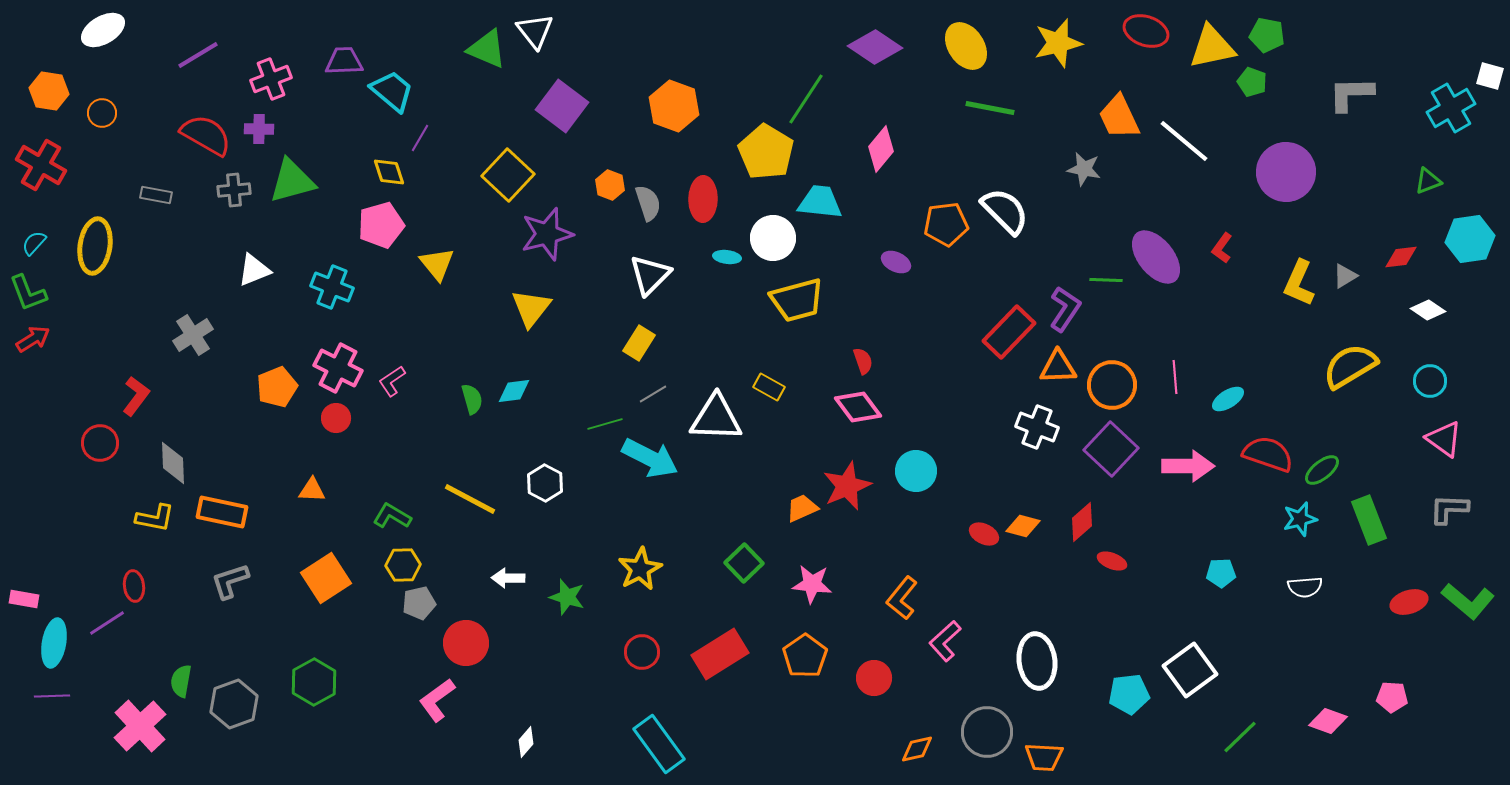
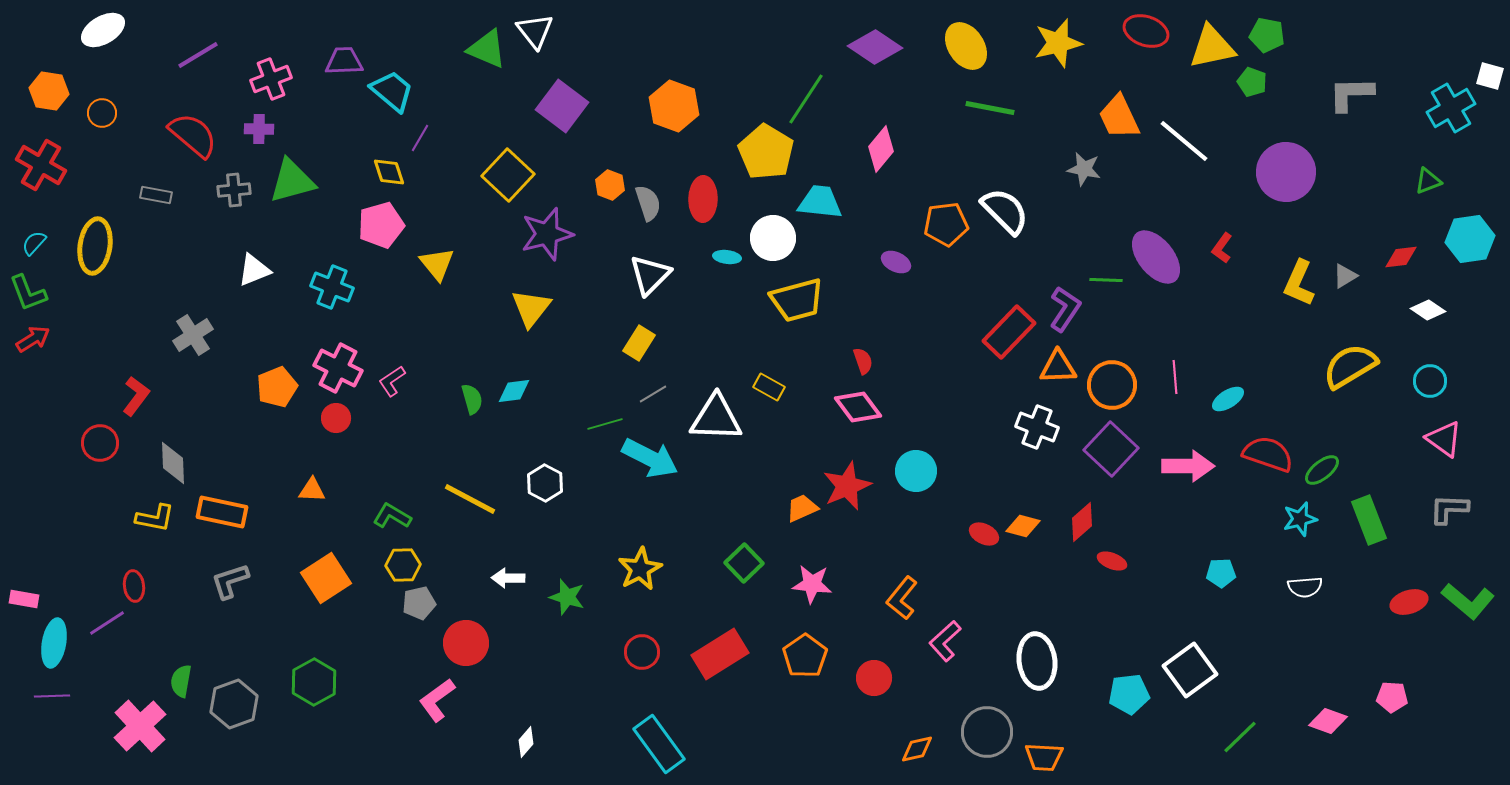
red semicircle at (206, 135): moved 13 px left; rotated 10 degrees clockwise
